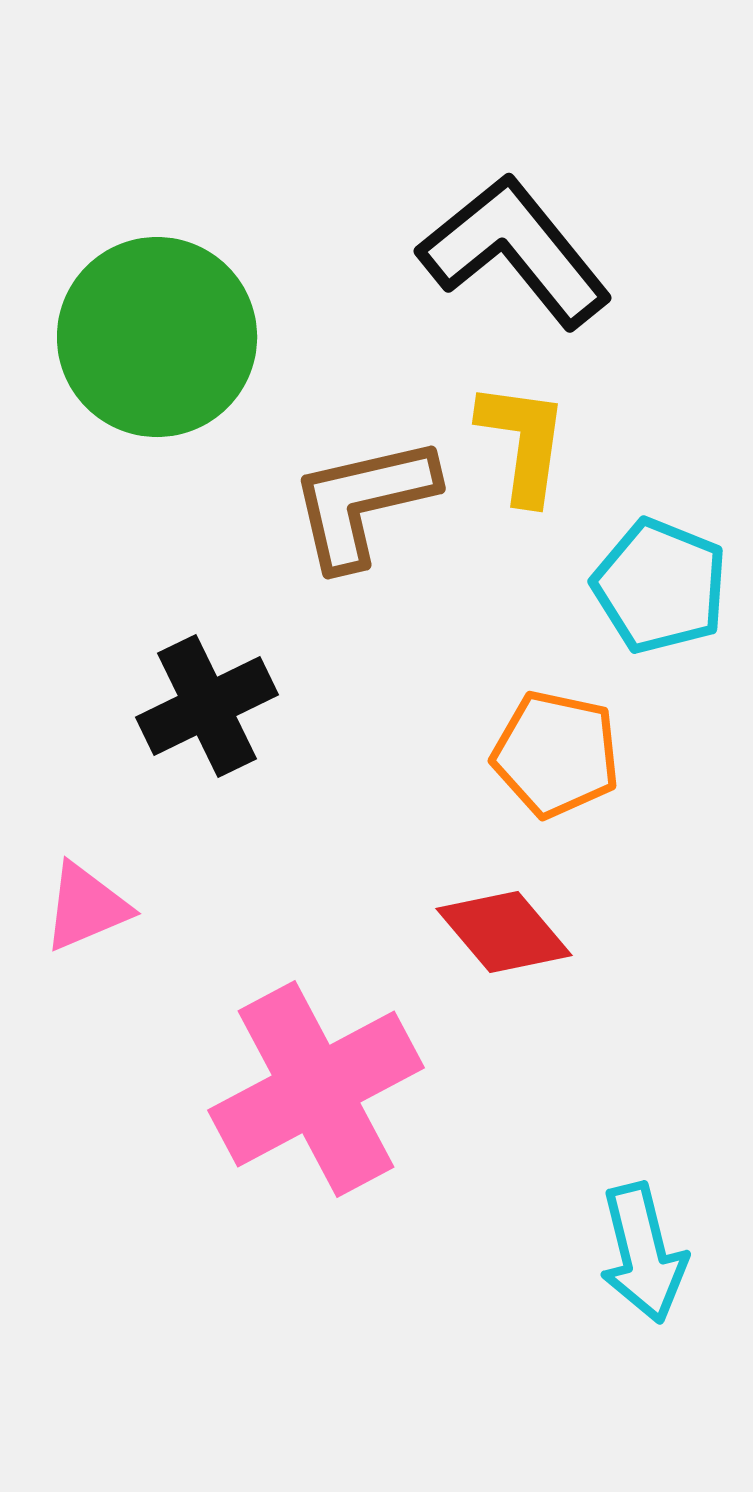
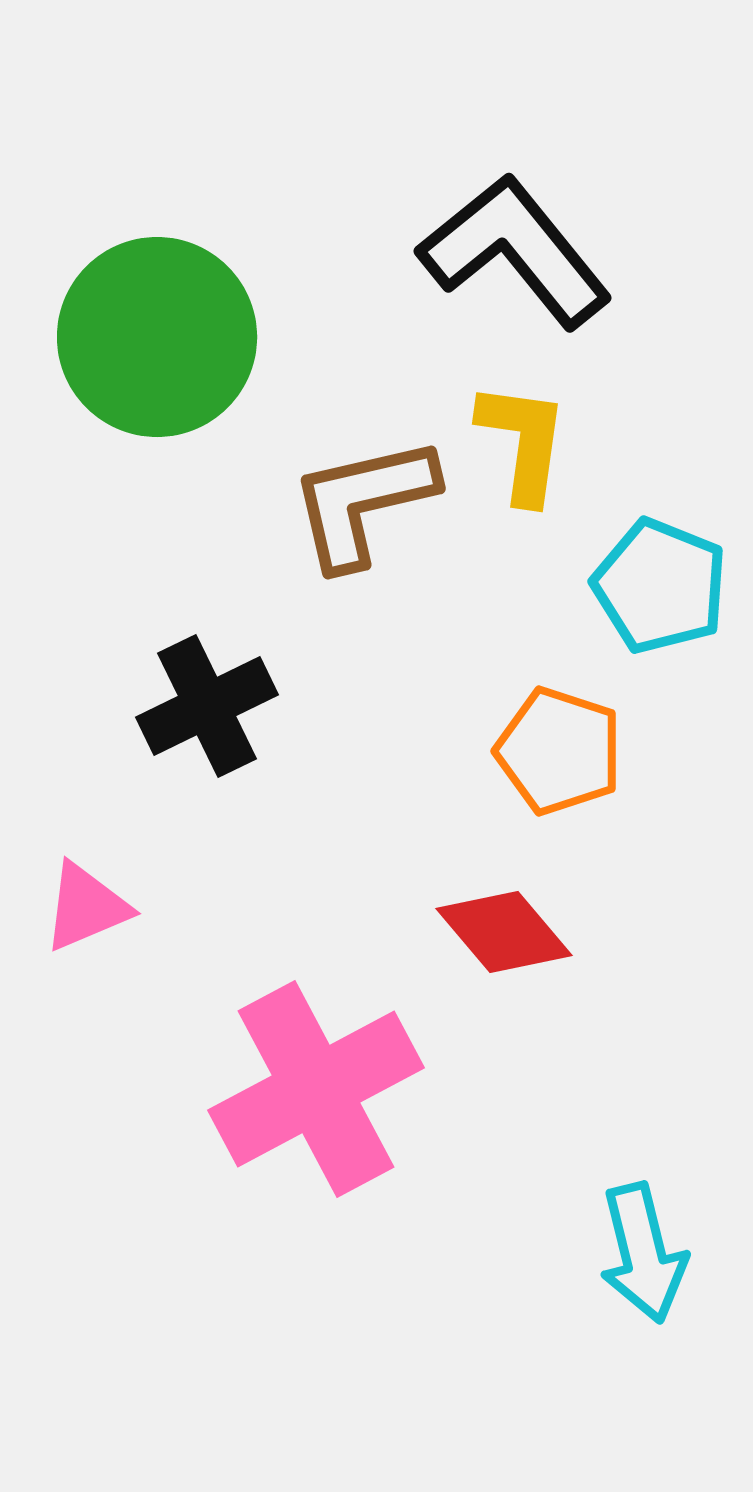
orange pentagon: moved 3 px right, 3 px up; rotated 6 degrees clockwise
